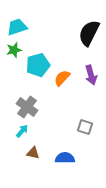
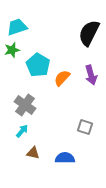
green star: moved 2 px left
cyan pentagon: rotated 25 degrees counterclockwise
gray cross: moved 2 px left, 2 px up
